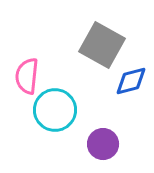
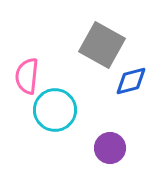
purple circle: moved 7 px right, 4 px down
